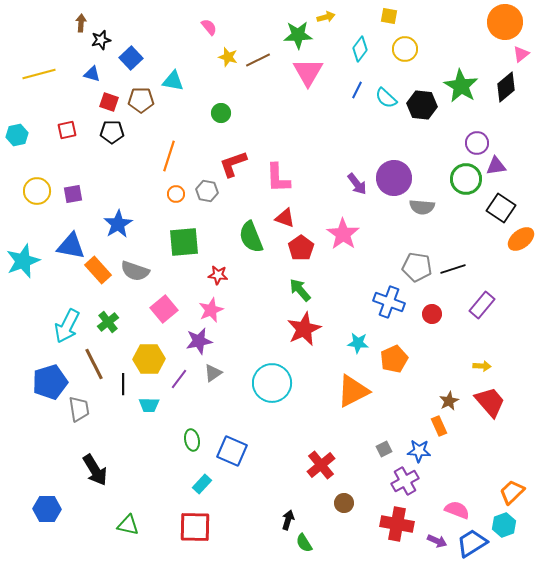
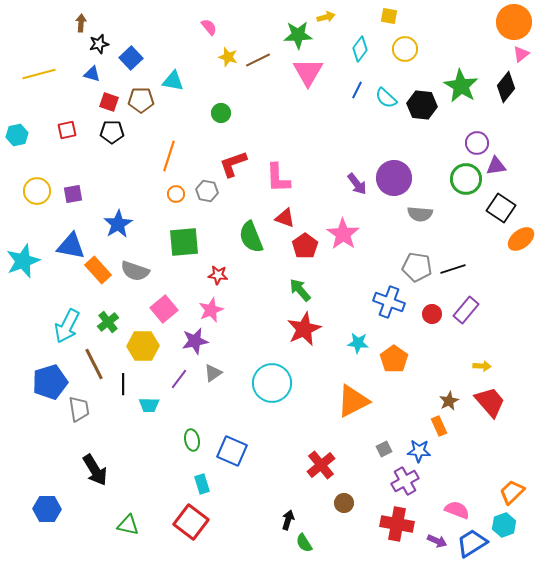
orange circle at (505, 22): moved 9 px right
black star at (101, 40): moved 2 px left, 4 px down
black diamond at (506, 87): rotated 12 degrees counterclockwise
gray semicircle at (422, 207): moved 2 px left, 7 px down
red pentagon at (301, 248): moved 4 px right, 2 px up
purple rectangle at (482, 305): moved 16 px left, 5 px down
purple star at (199, 341): moved 4 px left
yellow hexagon at (149, 359): moved 6 px left, 13 px up
orange pentagon at (394, 359): rotated 12 degrees counterclockwise
orange triangle at (353, 391): moved 10 px down
cyan rectangle at (202, 484): rotated 60 degrees counterclockwise
red square at (195, 527): moved 4 px left, 5 px up; rotated 36 degrees clockwise
